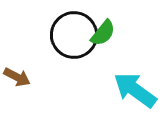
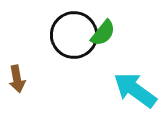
brown arrow: moved 2 px down; rotated 52 degrees clockwise
